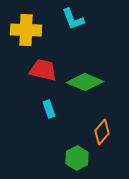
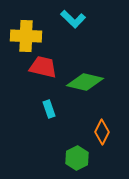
cyan L-shape: rotated 25 degrees counterclockwise
yellow cross: moved 6 px down
red trapezoid: moved 3 px up
green diamond: rotated 9 degrees counterclockwise
orange diamond: rotated 15 degrees counterclockwise
